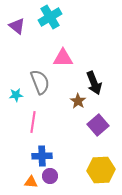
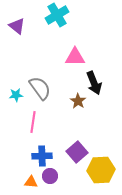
cyan cross: moved 7 px right, 2 px up
pink triangle: moved 12 px right, 1 px up
gray semicircle: moved 6 px down; rotated 15 degrees counterclockwise
purple square: moved 21 px left, 27 px down
